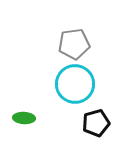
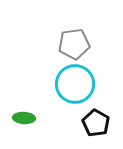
black pentagon: rotated 28 degrees counterclockwise
